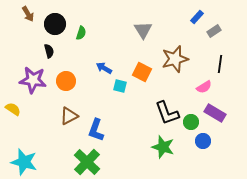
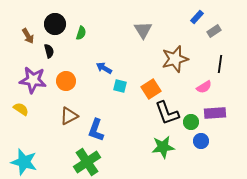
brown arrow: moved 22 px down
orange square: moved 9 px right, 17 px down; rotated 30 degrees clockwise
yellow semicircle: moved 8 px right
purple rectangle: rotated 35 degrees counterclockwise
blue circle: moved 2 px left
green star: rotated 25 degrees counterclockwise
green cross: rotated 12 degrees clockwise
